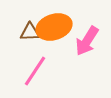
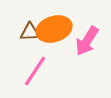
orange ellipse: moved 2 px down
